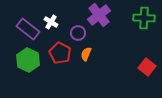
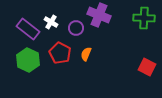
purple cross: rotated 30 degrees counterclockwise
purple circle: moved 2 px left, 5 px up
red square: rotated 12 degrees counterclockwise
